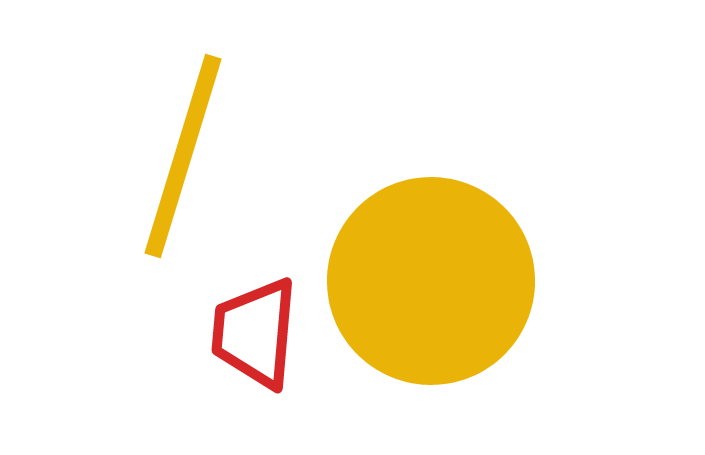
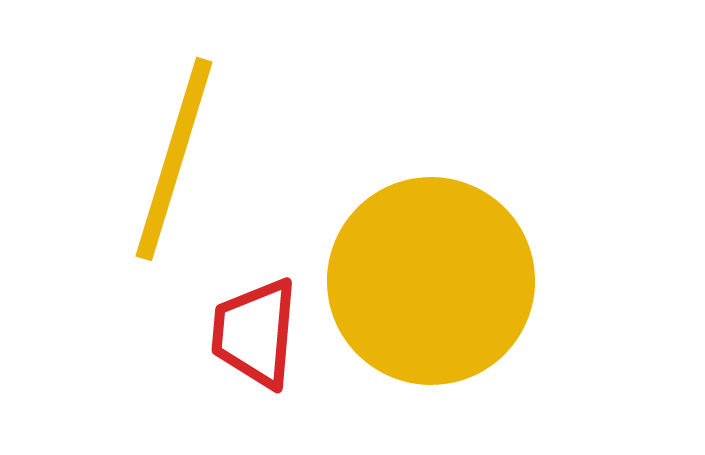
yellow line: moved 9 px left, 3 px down
